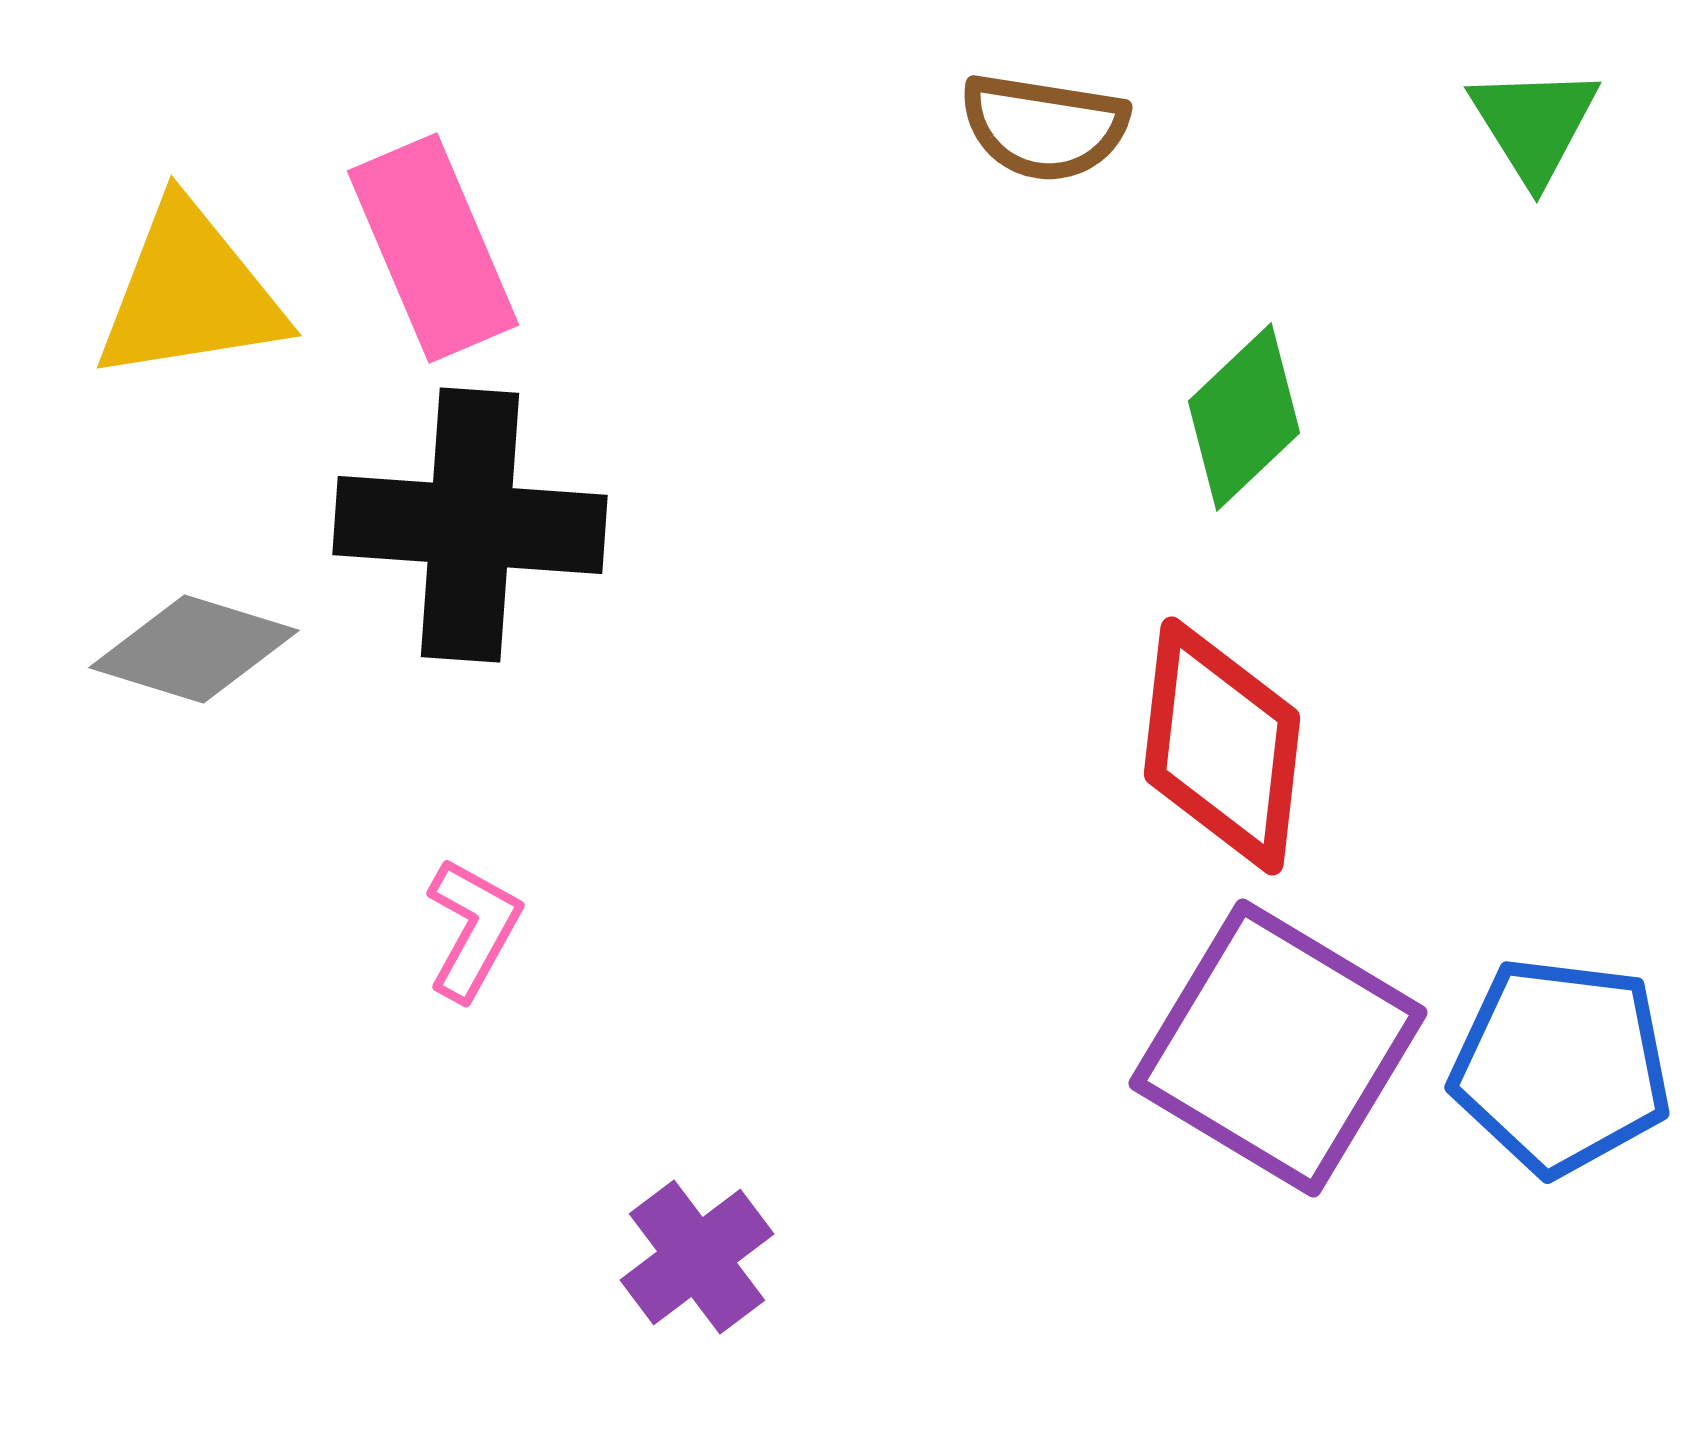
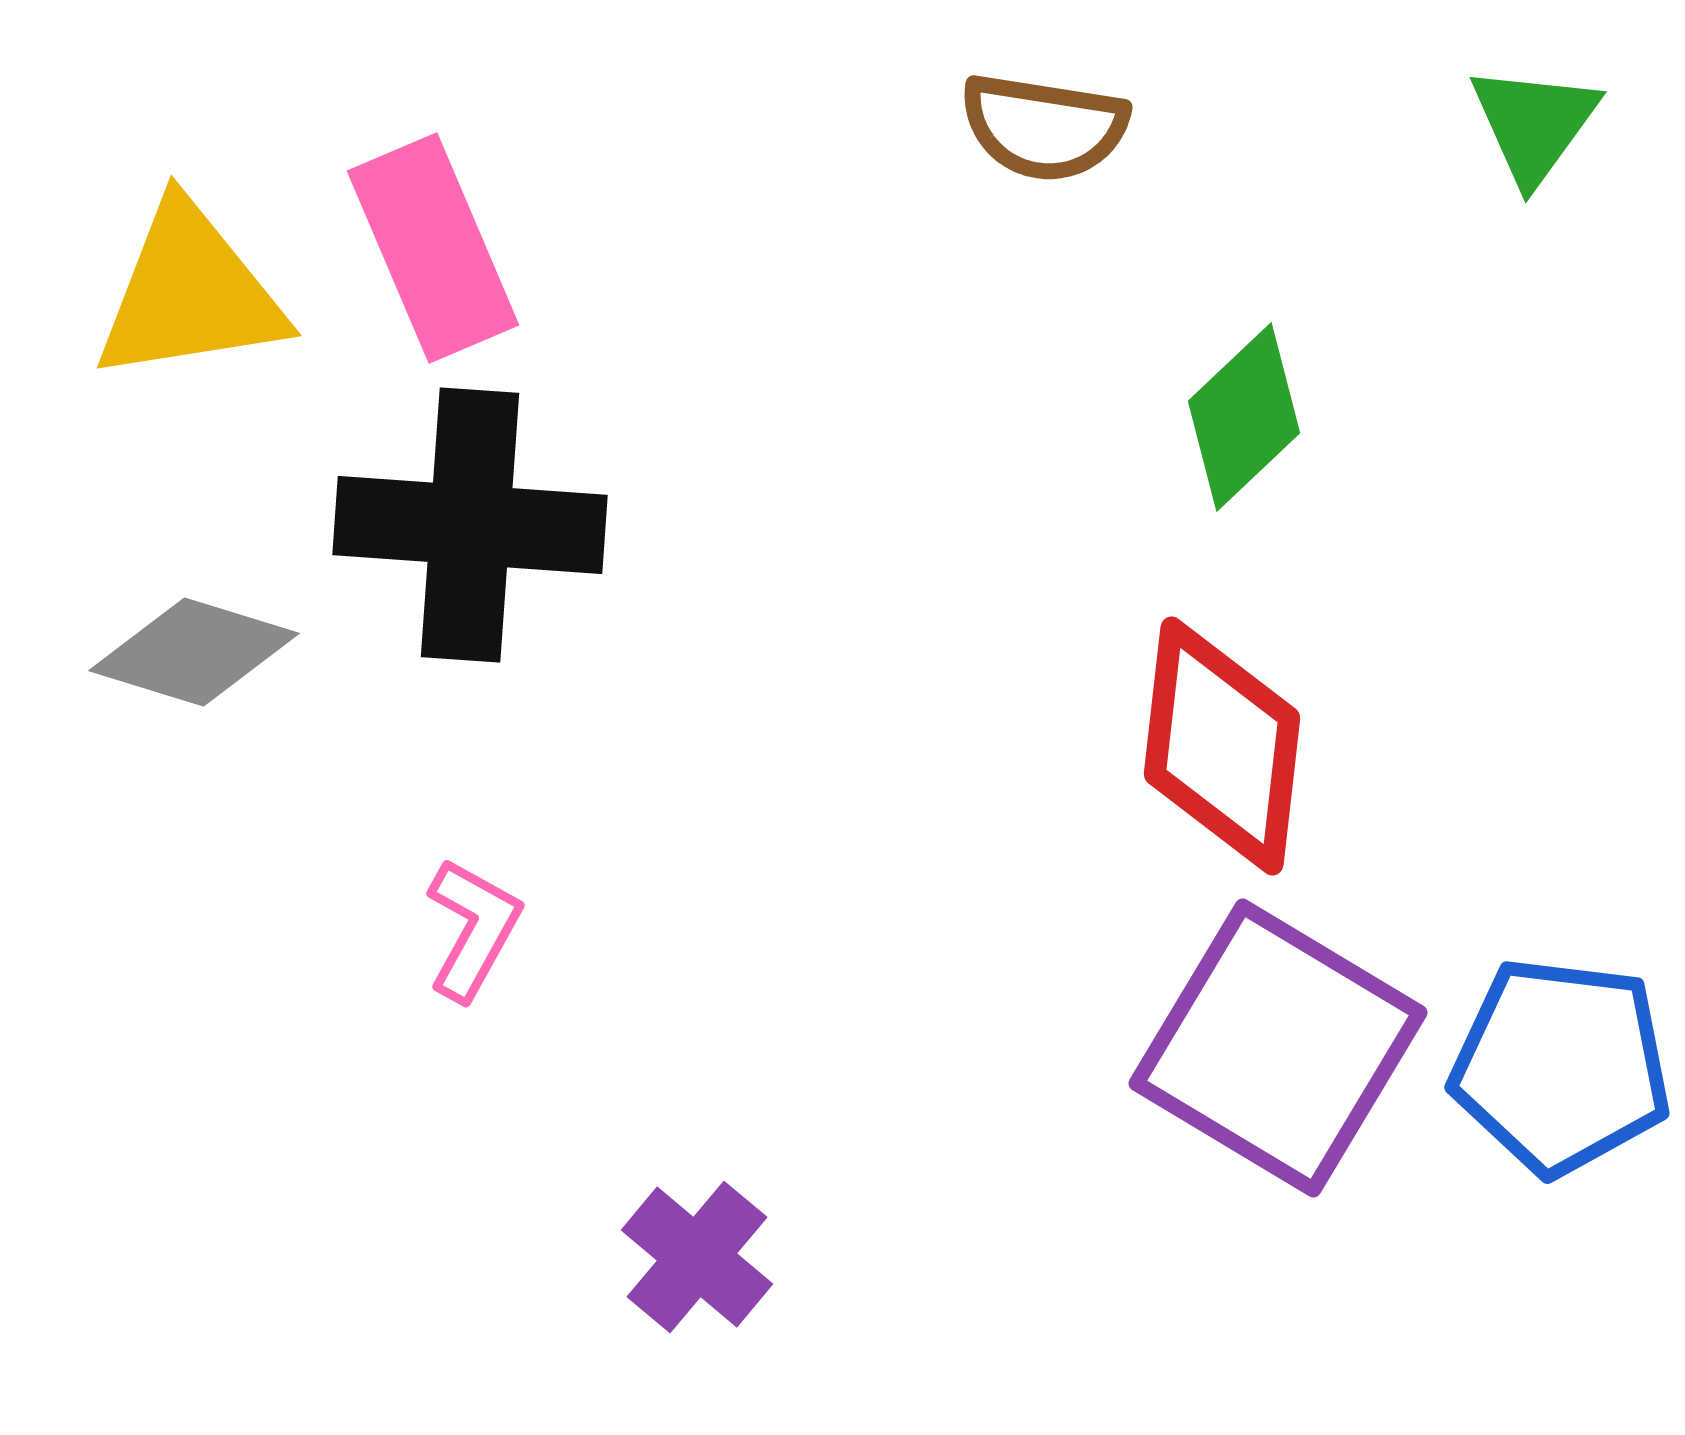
green triangle: rotated 8 degrees clockwise
gray diamond: moved 3 px down
purple cross: rotated 13 degrees counterclockwise
